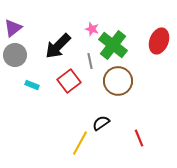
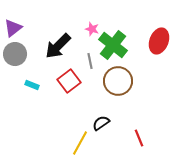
gray circle: moved 1 px up
